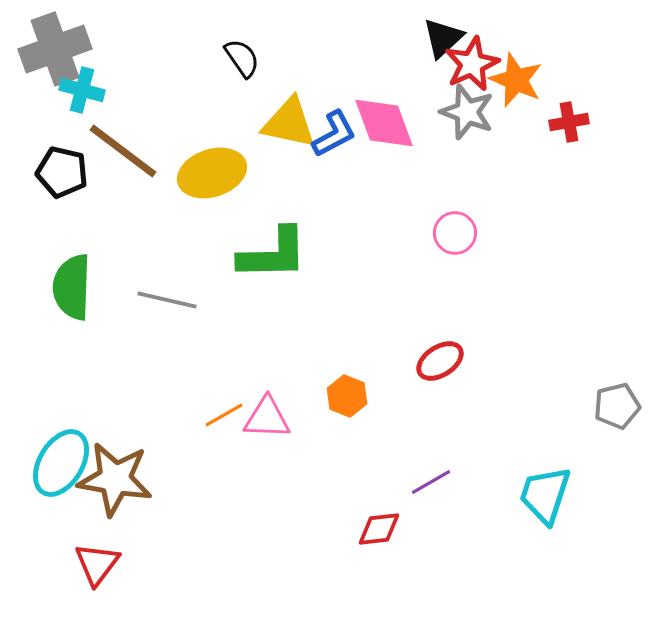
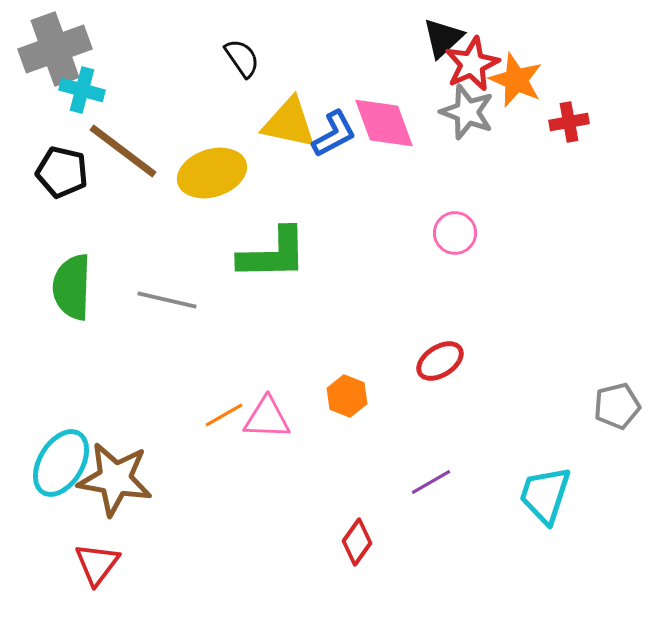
red diamond: moved 22 px left, 13 px down; rotated 48 degrees counterclockwise
